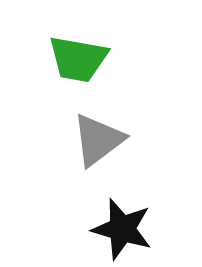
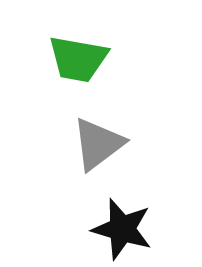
gray triangle: moved 4 px down
